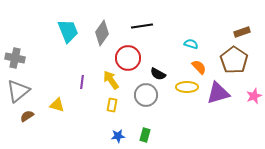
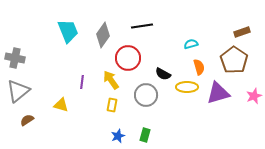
gray diamond: moved 1 px right, 2 px down
cyan semicircle: rotated 32 degrees counterclockwise
orange semicircle: rotated 28 degrees clockwise
black semicircle: moved 5 px right
yellow triangle: moved 4 px right
brown semicircle: moved 4 px down
blue star: rotated 16 degrees counterclockwise
